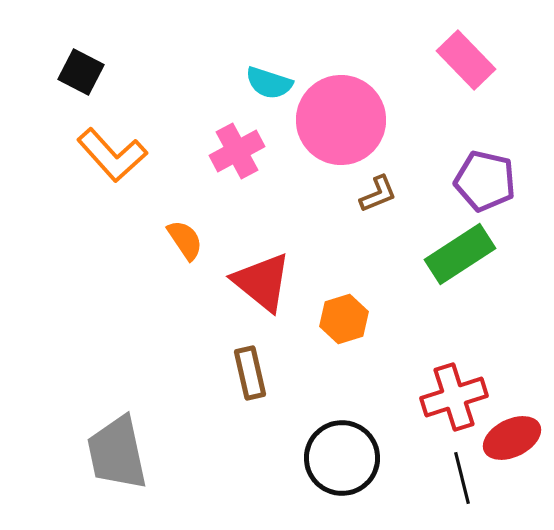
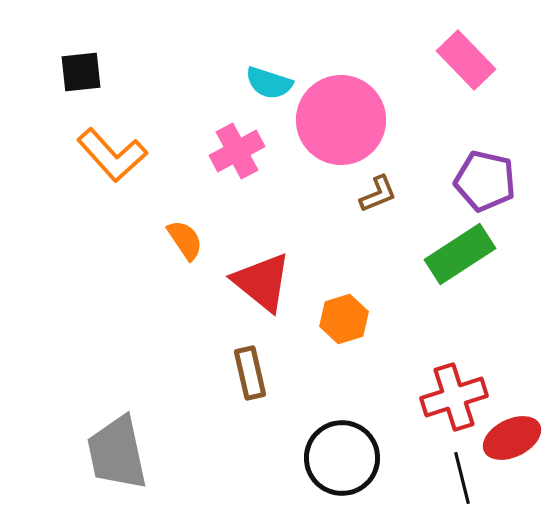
black square: rotated 33 degrees counterclockwise
